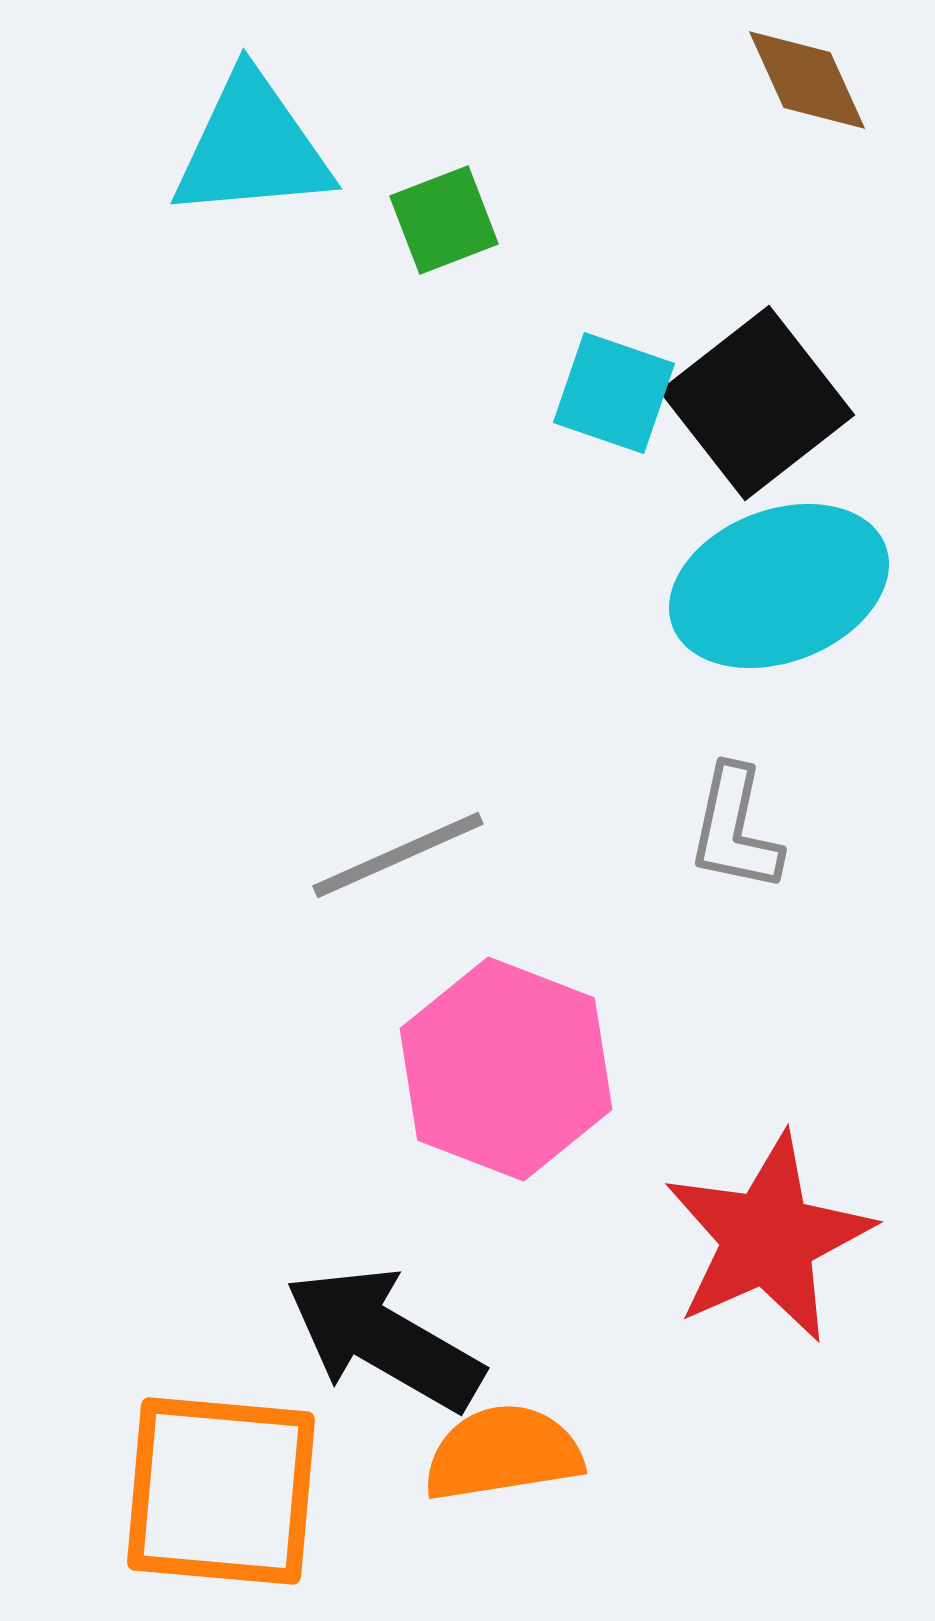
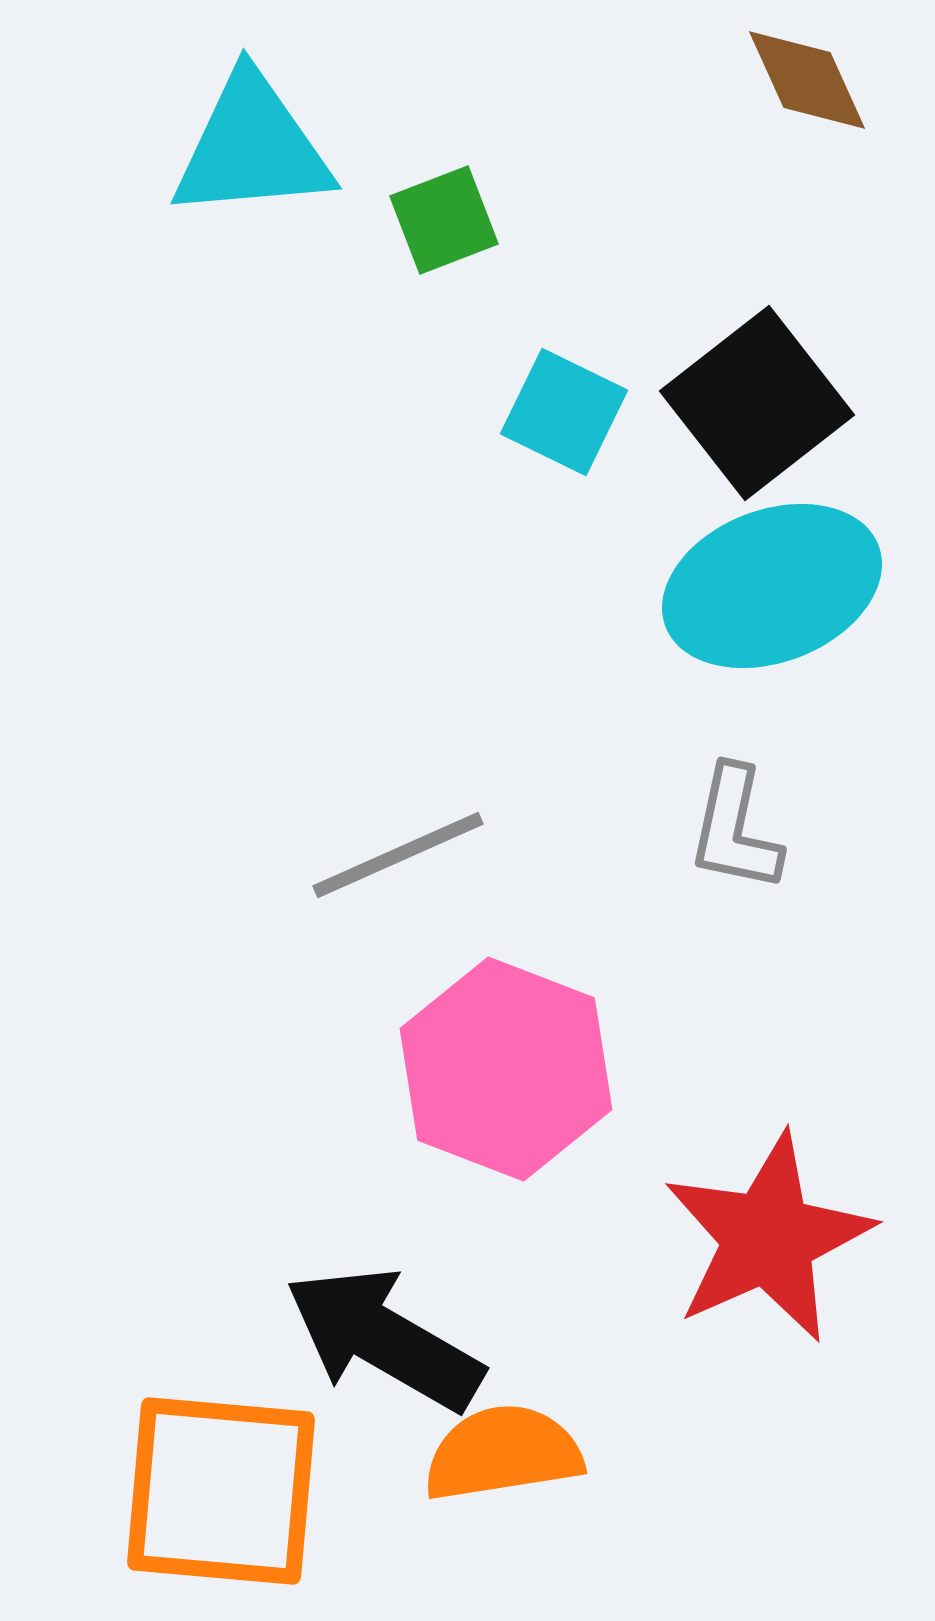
cyan square: moved 50 px left, 19 px down; rotated 7 degrees clockwise
cyan ellipse: moved 7 px left
